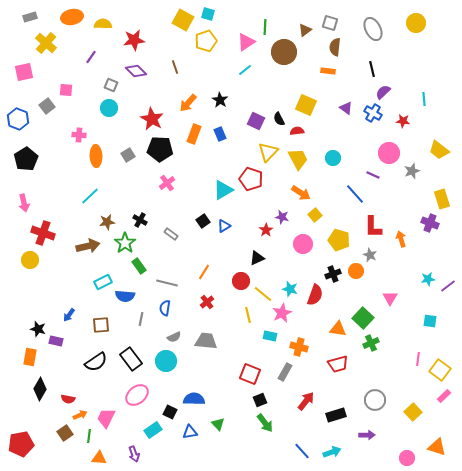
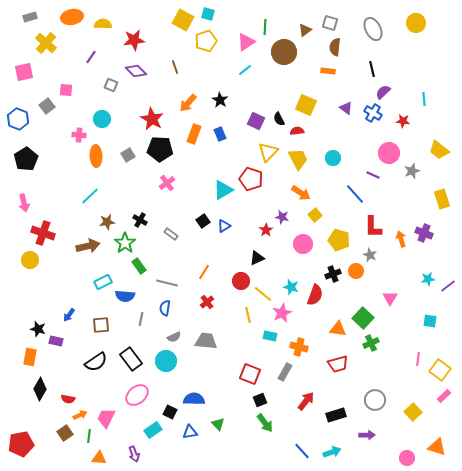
cyan circle at (109, 108): moved 7 px left, 11 px down
purple cross at (430, 223): moved 6 px left, 10 px down
cyan star at (290, 289): moved 1 px right, 2 px up
